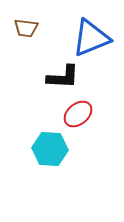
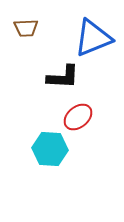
brown trapezoid: rotated 10 degrees counterclockwise
blue triangle: moved 2 px right
red ellipse: moved 3 px down
